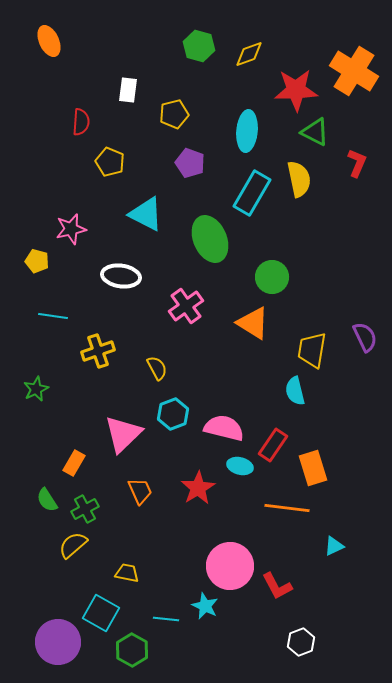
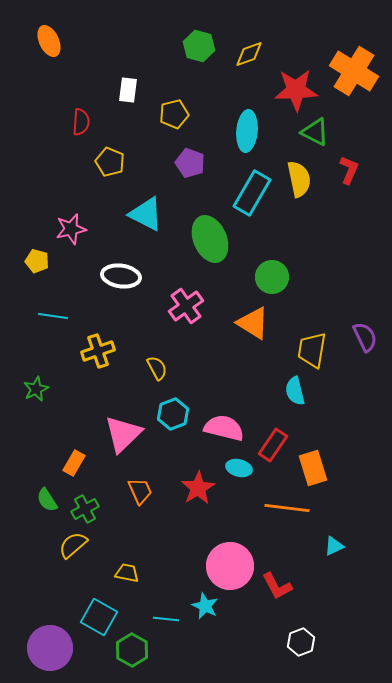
red L-shape at (357, 163): moved 8 px left, 7 px down
cyan ellipse at (240, 466): moved 1 px left, 2 px down
cyan square at (101, 613): moved 2 px left, 4 px down
purple circle at (58, 642): moved 8 px left, 6 px down
